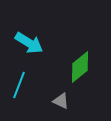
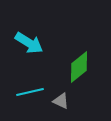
green diamond: moved 1 px left
cyan line: moved 11 px right, 7 px down; rotated 56 degrees clockwise
